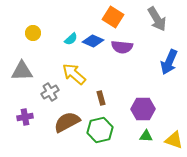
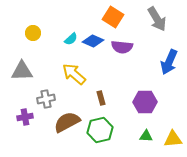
gray cross: moved 4 px left, 7 px down; rotated 18 degrees clockwise
purple hexagon: moved 2 px right, 7 px up
yellow triangle: moved 1 px left, 1 px up; rotated 24 degrees counterclockwise
